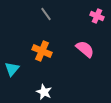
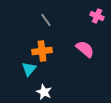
gray line: moved 6 px down
orange cross: rotated 30 degrees counterclockwise
cyan triangle: moved 17 px right
